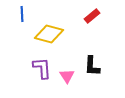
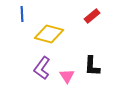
purple L-shape: rotated 140 degrees counterclockwise
